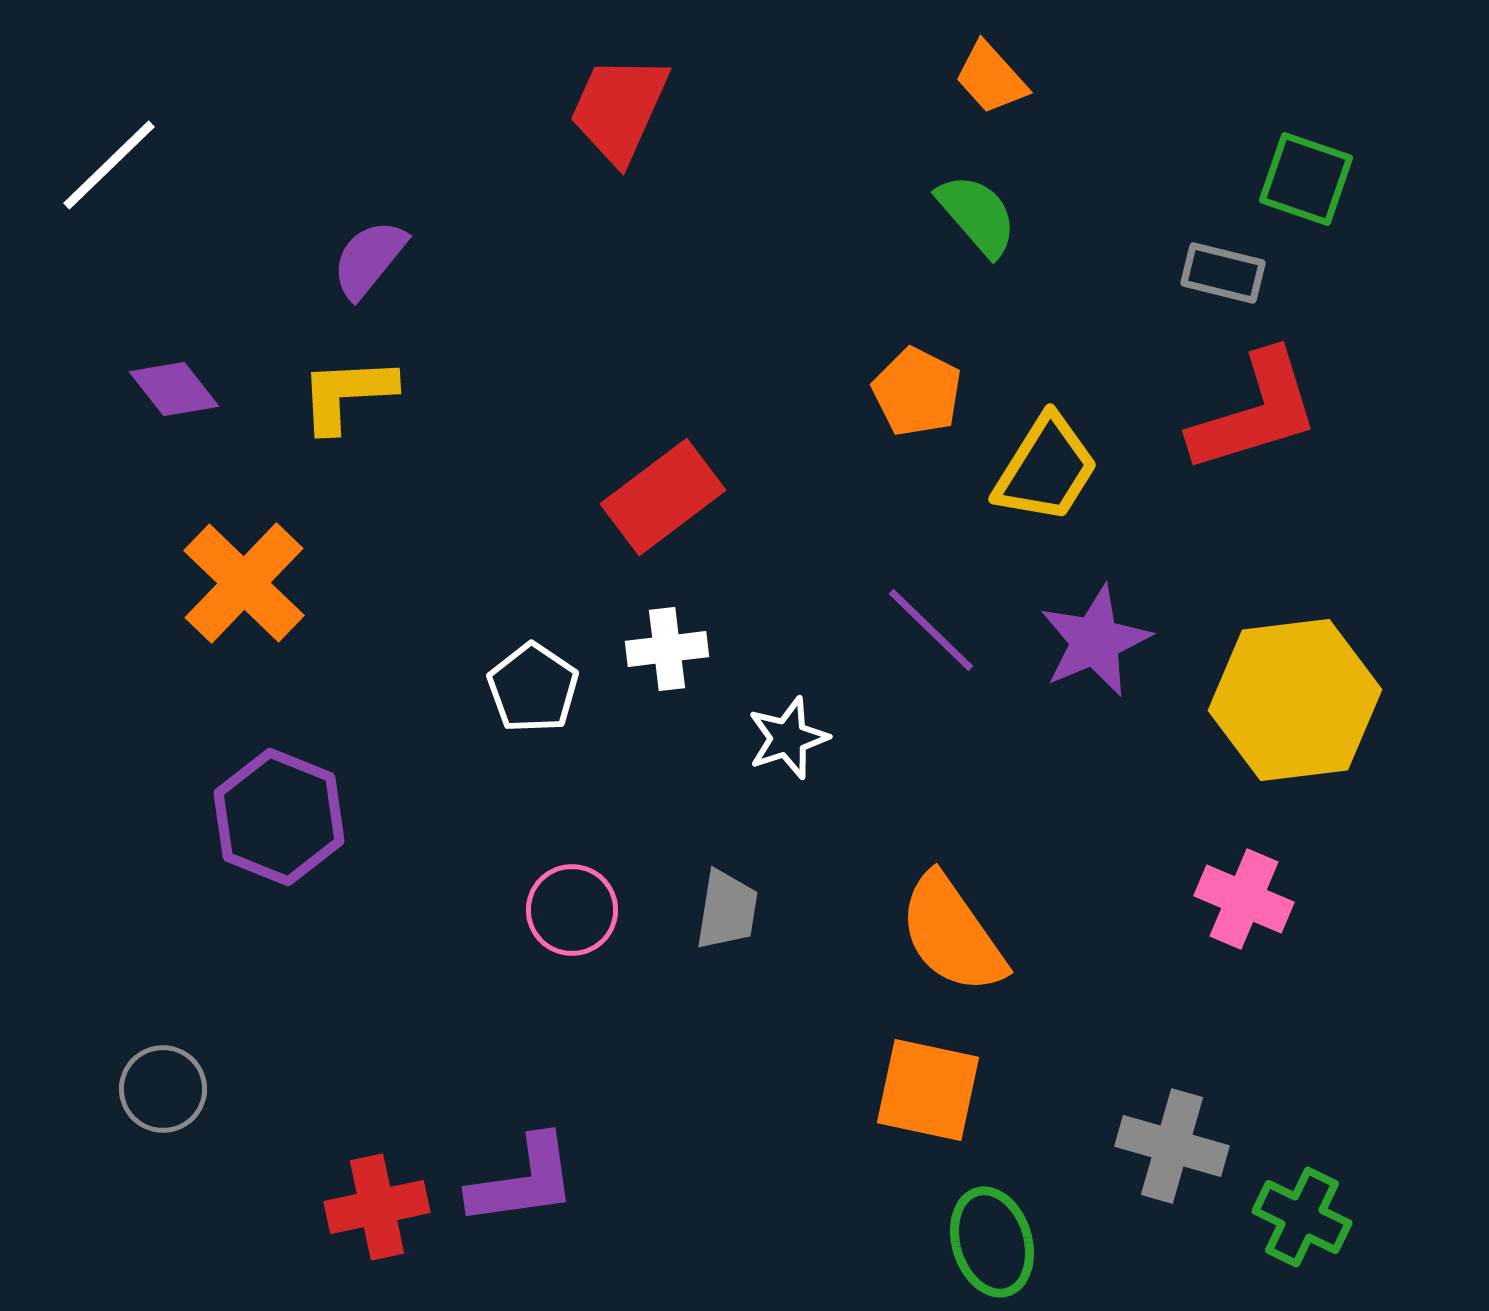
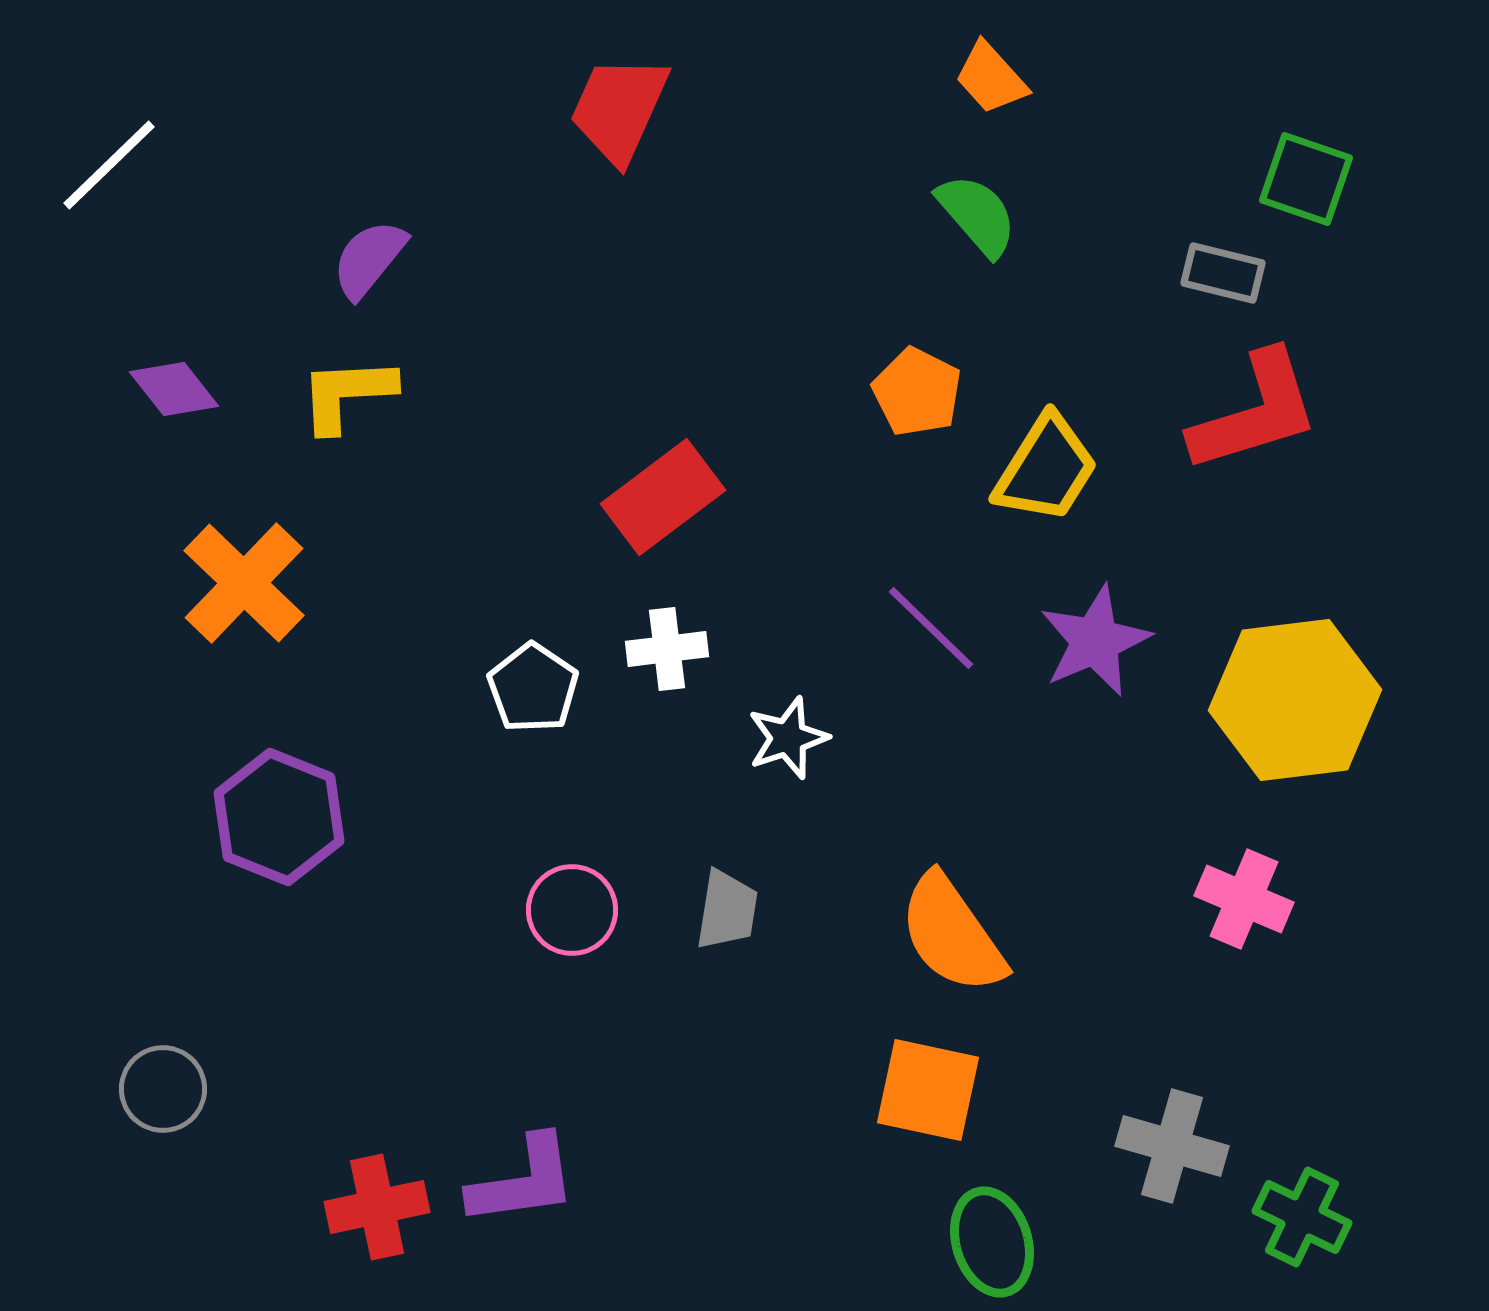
purple line: moved 2 px up
